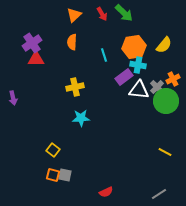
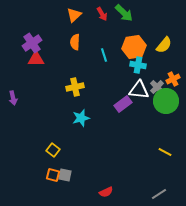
orange semicircle: moved 3 px right
purple rectangle: moved 1 px left, 27 px down
cyan star: rotated 12 degrees counterclockwise
